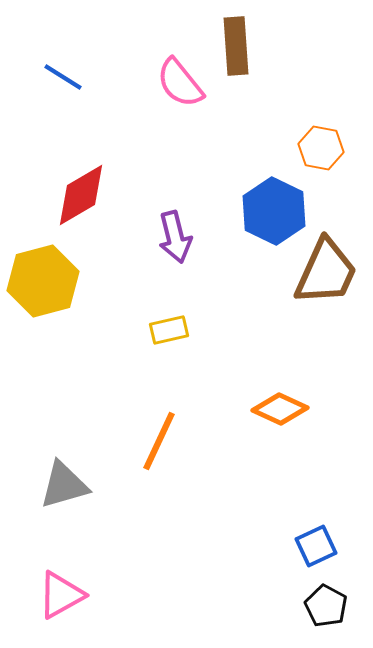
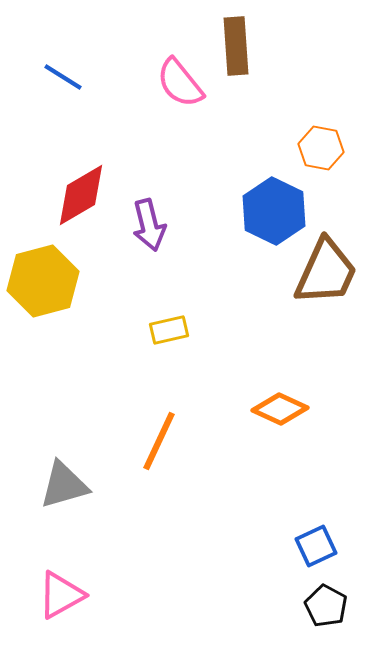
purple arrow: moved 26 px left, 12 px up
